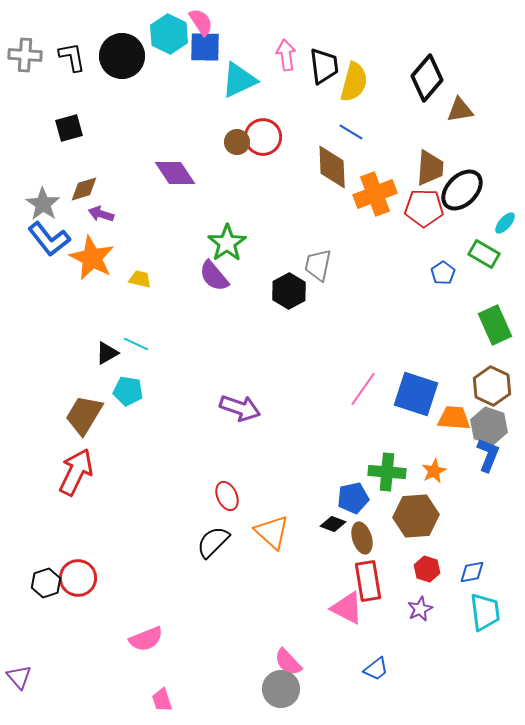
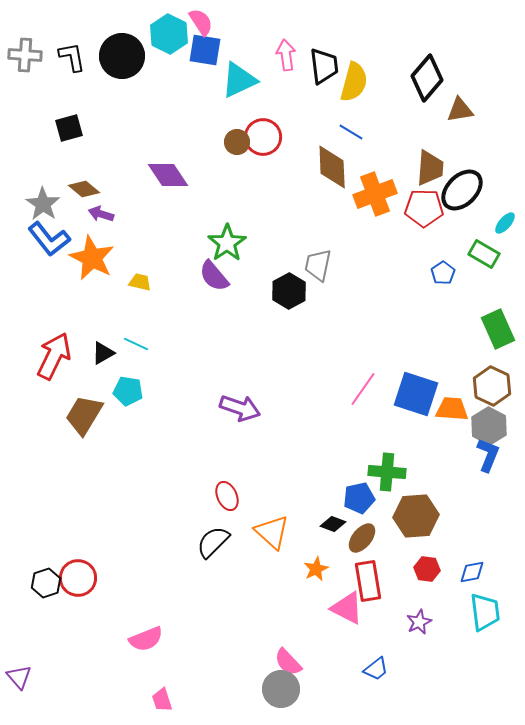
blue square at (205, 47): moved 3 px down; rotated 8 degrees clockwise
purple diamond at (175, 173): moved 7 px left, 2 px down
brown diamond at (84, 189): rotated 56 degrees clockwise
yellow trapezoid at (140, 279): moved 3 px down
green rectangle at (495, 325): moved 3 px right, 4 px down
black triangle at (107, 353): moved 4 px left
orange trapezoid at (454, 418): moved 2 px left, 9 px up
gray hexagon at (489, 426): rotated 9 degrees clockwise
orange star at (434, 471): moved 118 px left, 98 px down
red arrow at (76, 472): moved 22 px left, 116 px up
blue pentagon at (353, 498): moved 6 px right
brown ellipse at (362, 538): rotated 56 degrees clockwise
red hexagon at (427, 569): rotated 10 degrees counterclockwise
purple star at (420, 609): moved 1 px left, 13 px down
